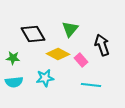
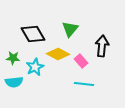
black arrow: moved 1 px down; rotated 25 degrees clockwise
pink rectangle: moved 1 px down
cyan star: moved 10 px left, 11 px up; rotated 18 degrees counterclockwise
cyan line: moved 7 px left, 1 px up
